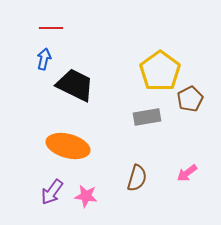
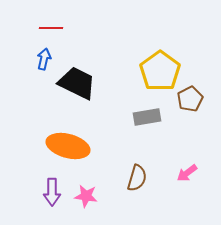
black trapezoid: moved 2 px right, 2 px up
purple arrow: rotated 36 degrees counterclockwise
